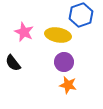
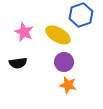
yellow ellipse: rotated 20 degrees clockwise
black semicircle: moved 5 px right; rotated 60 degrees counterclockwise
